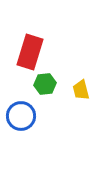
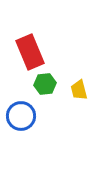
red rectangle: rotated 40 degrees counterclockwise
yellow trapezoid: moved 2 px left
